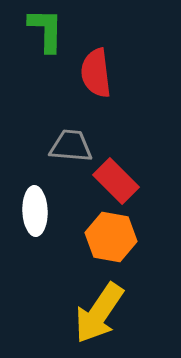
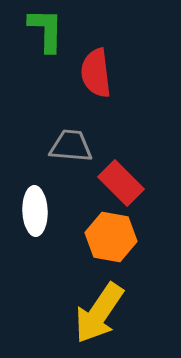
red rectangle: moved 5 px right, 2 px down
